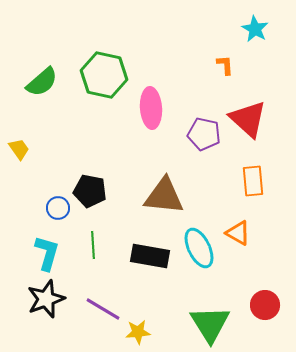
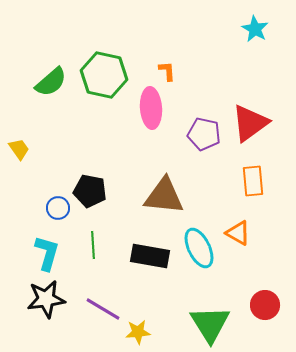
orange L-shape: moved 58 px left, 6 px down
green semicircle: moved 9 px right
red triangle: moved 2 px right, 4 px down; rotated 42 degrees clockwise
black star: rotated 12 degrees clockwise
